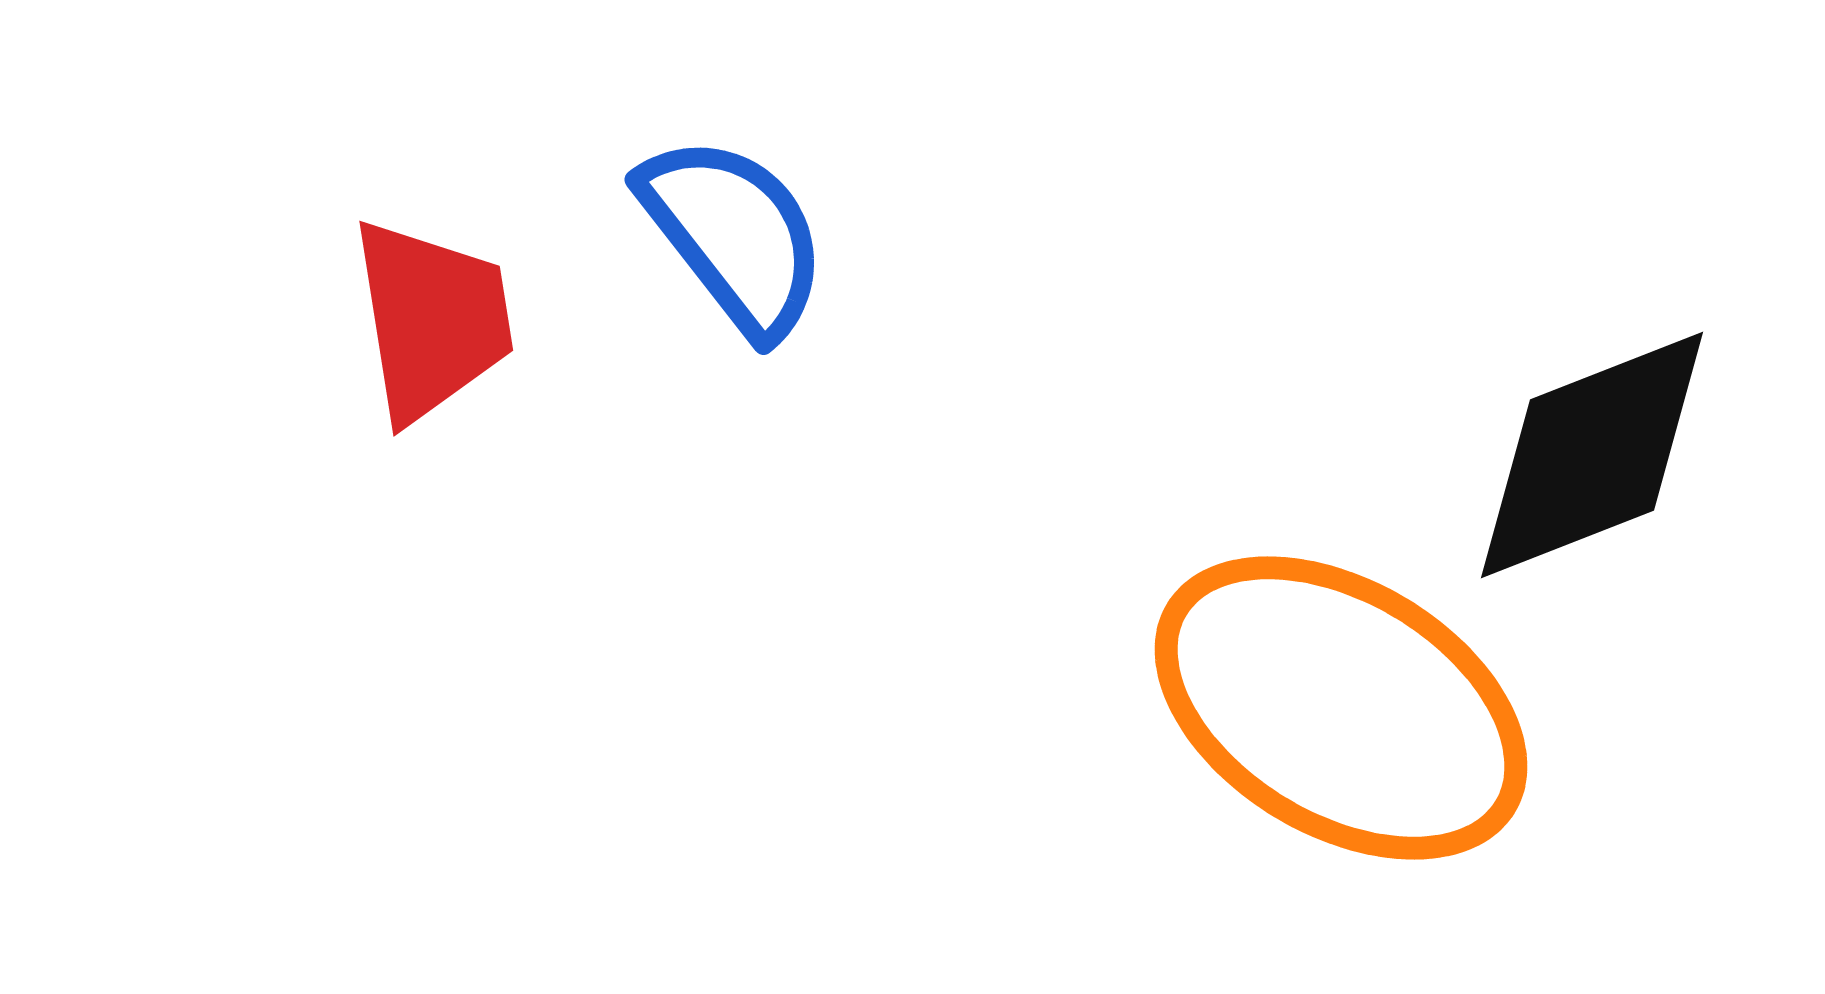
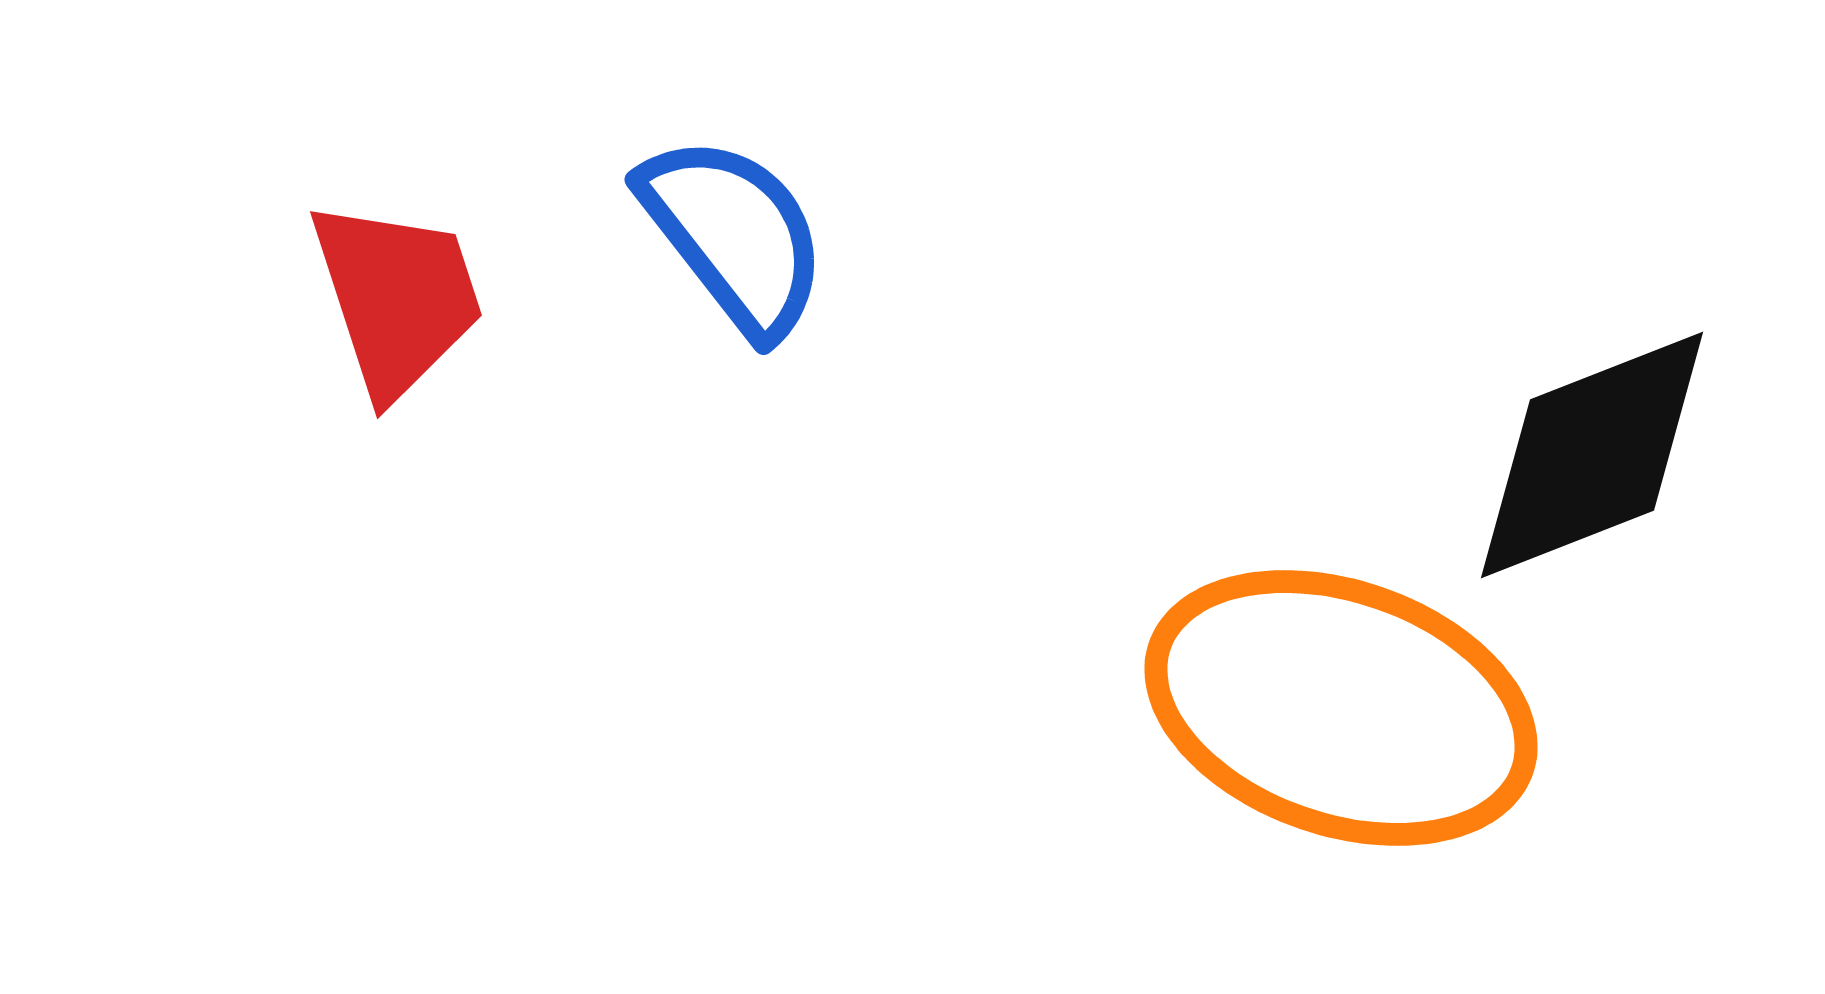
red trapezoid: moved 35 px left, 22 px up; rotated 9 degrees counterclockwise
orange ellipse: rotated 12 degrees counterclockwise
